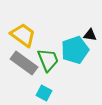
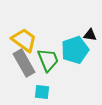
yellow trapezoid: moved 1 px right, 5 px down
gray rectangle: rotated 24 degrees clockwise
cyan square: moved 2 px left, 1 px up; rotated 21 degrees counterclockwise
